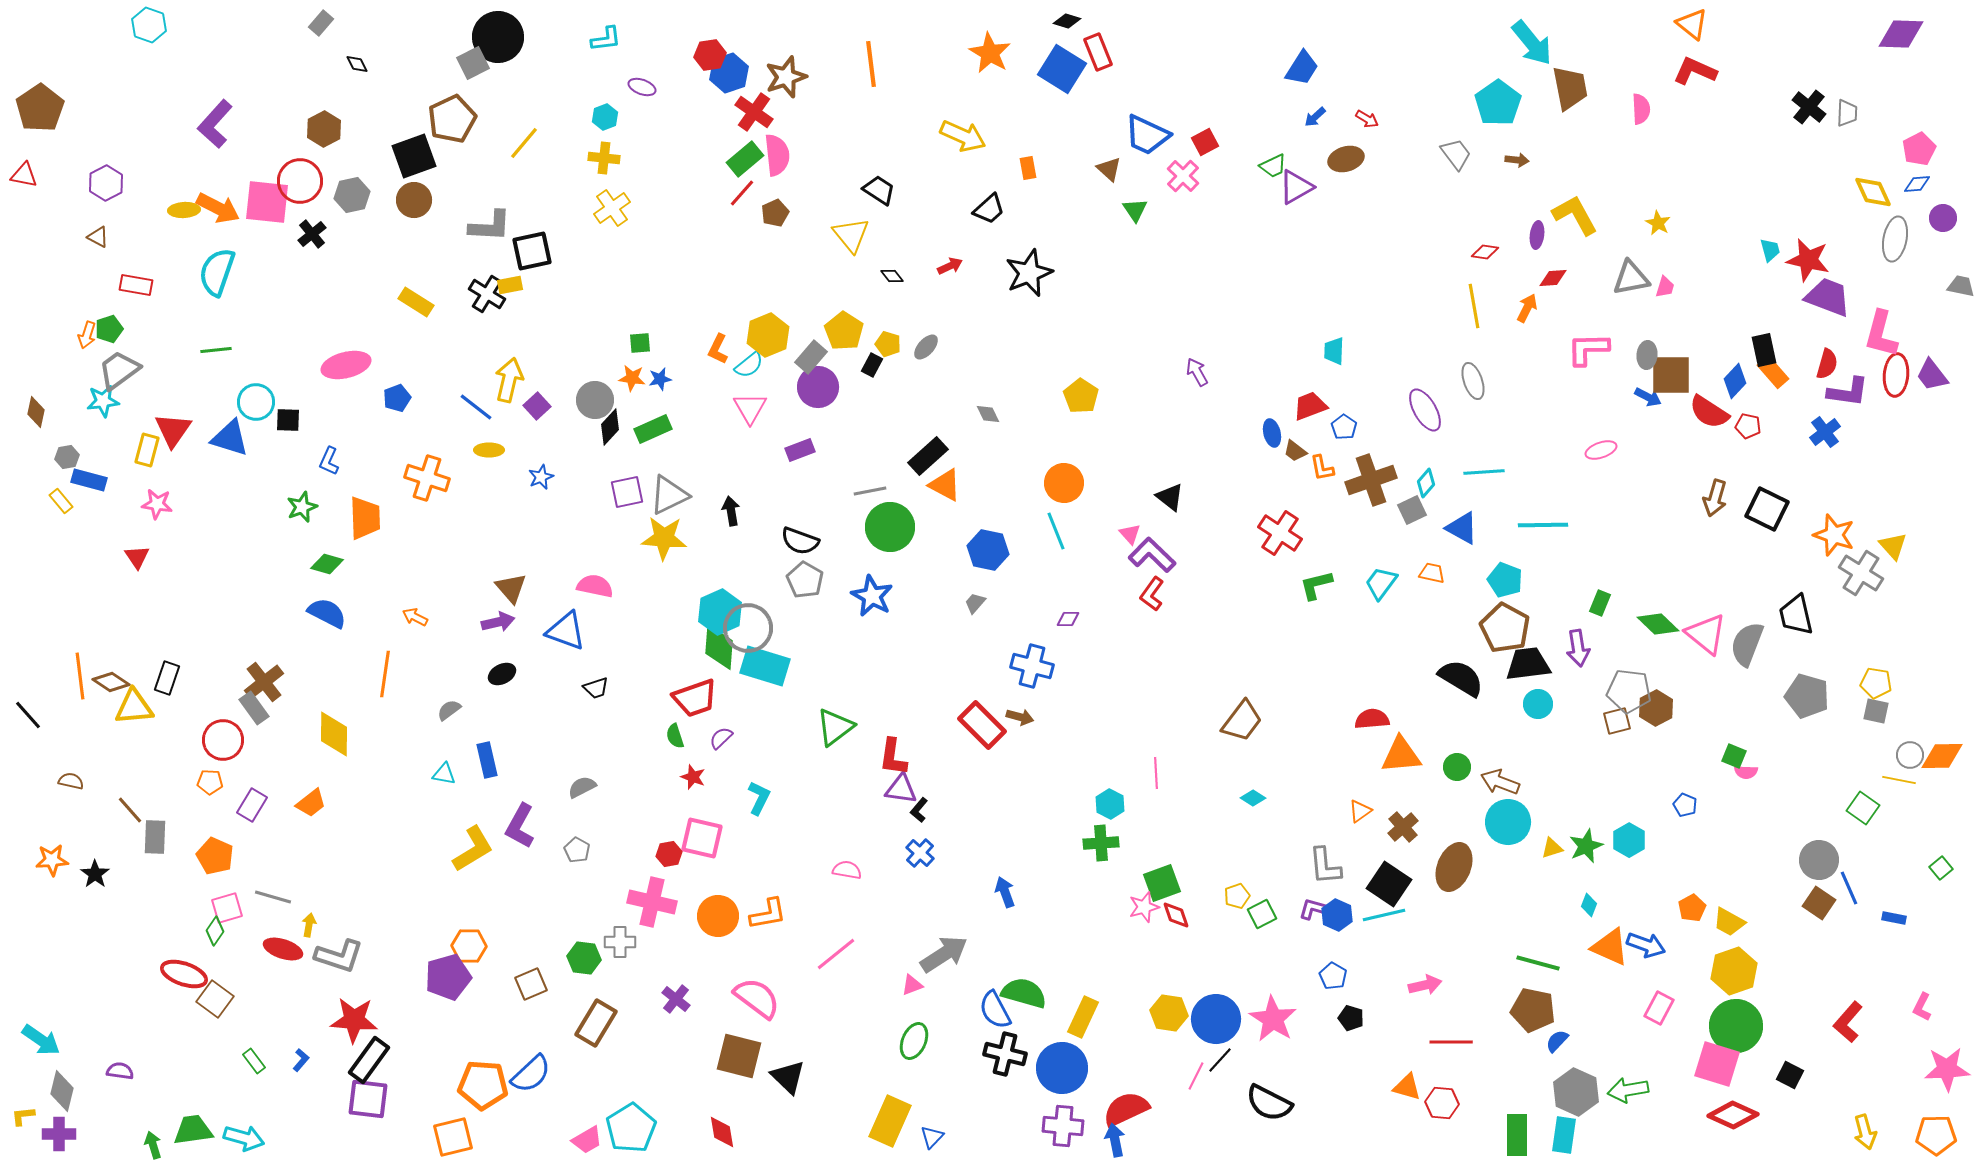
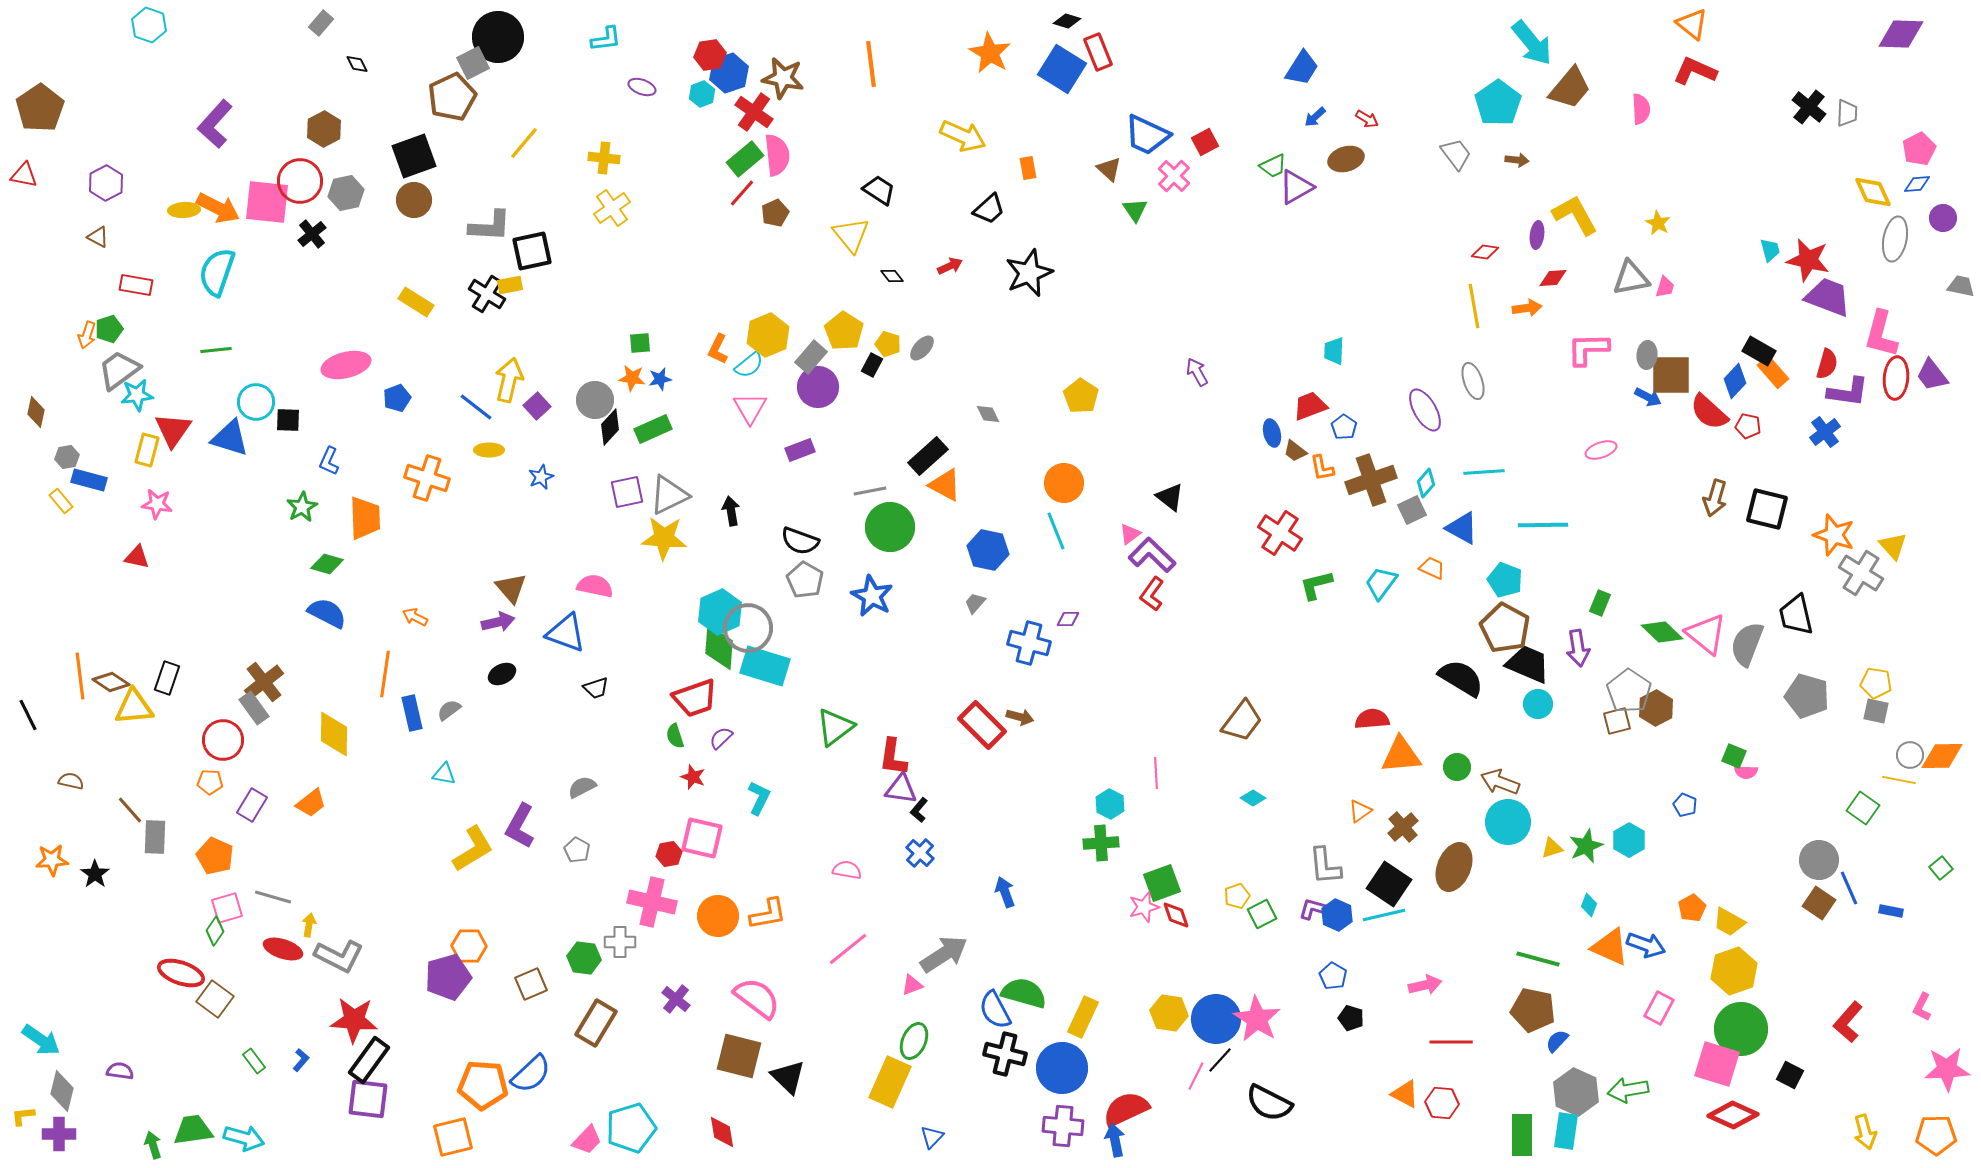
brown star at (786, 77): moved 3 px left, 1 px down; rotated 30 degrees clockwise
brown trapezoid at (1570, 88): rotated 51 degrees clockwise
cyan hexagon at (605, 117): moved 97 px right, 23 px up
brown pentagon at (452, 119): moved 22 px up
pink cross at (1183, 176): moved 9 px left
gray hexagon at (352, 195): moved 6 px left, 2 px up
orange arrow at (1527, 308): rotated 56 degrees clockwise
gray ellipse at (926, 347): moved 4 px left, 1 px down
black rectangle at (1764, 350): moved 5 px left, 1 px down; rotated 48 degrees counterclockwise
red ellipse at (1896, 375): moved 3 px down
cyan star at (103, 401): moved 34 px right, 6 px up
red semicircle at (1709, 412): rotated 9 degrees clockwise
green star at (302, 507): rotated 8 degrees counterclockwise
black square at (1767, 509): rotated 12 degrees counterclockwise
pink triangle at (1130, 534): rotated 35 degrees clockwise
red triangle at (137, 557): rotated 44 degrees counterclockwise
orange trapezoid at (1432, 573): moved 5 px up; rotated 12 degrees clockwise
green diamond at (1658, 624): moved 4 px right, 8 px down
blue triangle at (566, 631): moved 2 px down
black trapezoid at (1528, 664): rotated 30 degrees clockwise
blue cross at (1032, 666): moved 3 px left, 23 px up
gray pentagon at (1629, 691): rotated 27 degrees clockwise
black line at (28, 715): rotated 16 degrees clockwise
blue rectangle at (487, 760): moved 75 px left, 47 px up
blue rectangle at (1894, 918): moved 3 px left, 7 px up
pink line at (836, 954): moved 12 px right, 5 px up
gray L-shape at (339, 956): rotated 9 degrees clockwise
green line at (1538, 963): moved 4 px up
red ellipse at (184, 974): moved 3 px left, 1 px up
pink star at (1273, 1019): moved 16 px left
green circle at (1736, 1026): moved 5 px right, 3 px down
orange triangle at (1407, 1087): moved 2 px left, 7 px down; rotated 12 degrees clockwise
yellow rectangle at (890, 1121): moved 39 px up
cyan pentagon at (631, 1128): rotated 15 degrees clockwise
green rectangle at (1517, 1135): moved 5 px right
cyan rectangle at (1564, 1135): moved 2 px right, 4 px up
pink trapezoid at (587, 1140): rotated 16 degrees counterclockwise
